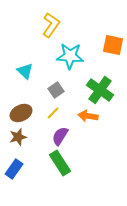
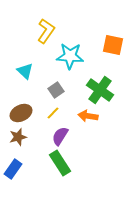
yellow L-shape: moved 5 px left, 6 px down
blue rectangle: moved 1 px left
